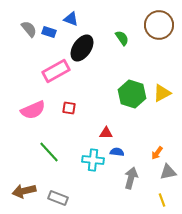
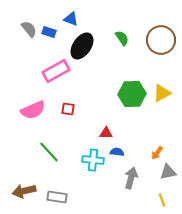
brown circle: moved 2 px right, 15 px down
black ellipse: moved 2 px up
green hexagon: rotated 20 degrees counterclockwise
red square: moved 1 px left, 1 px down
gray rectangle: moved 1 px left, 1 px up; rotated 12 degrees counterclockwise
